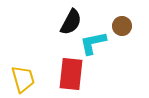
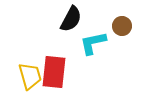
black semicircle: moved 3 px up
red rectangle: moved 17 px left, 2 px up
yellow trapezoid: moved 7 px right, 3 px up
